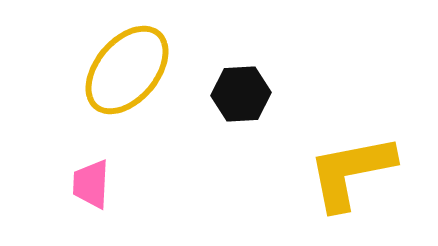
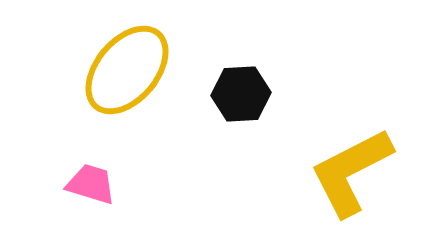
yellow L-shape: rotated 16 degrees counterclockwise
pink trapezoid: rotated 104 degrees clockwise
